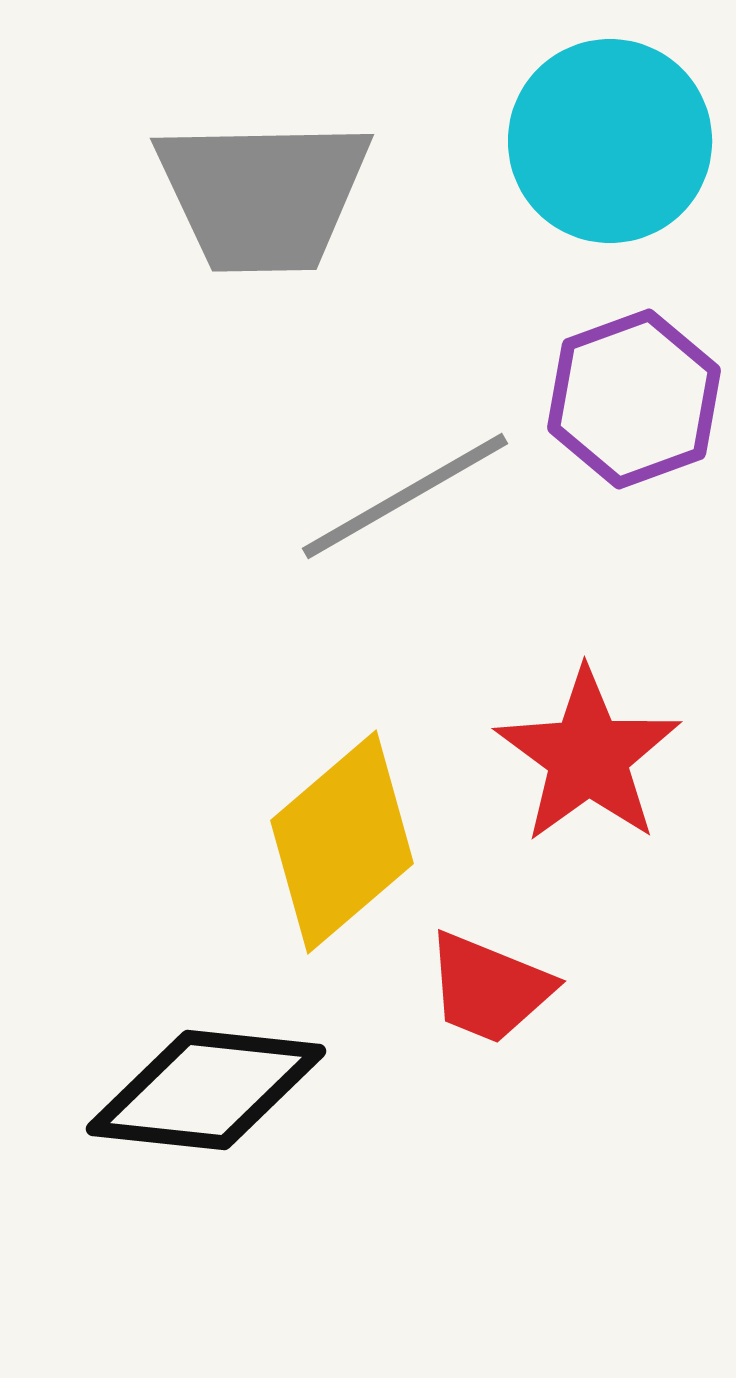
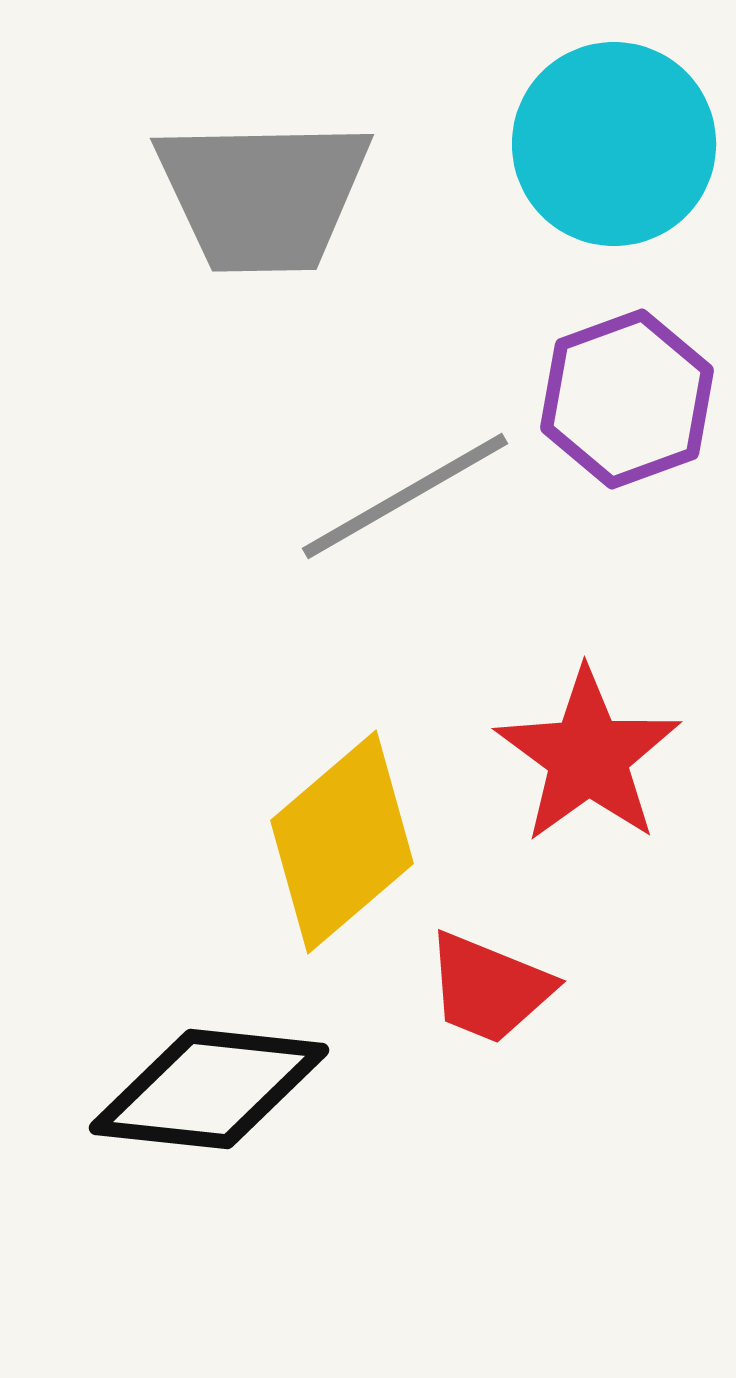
cyan circle: moved 4 px right, 3 px down
purple hexagon: moved 7 px left
black diamond: moved 3 px right, 1 px up
